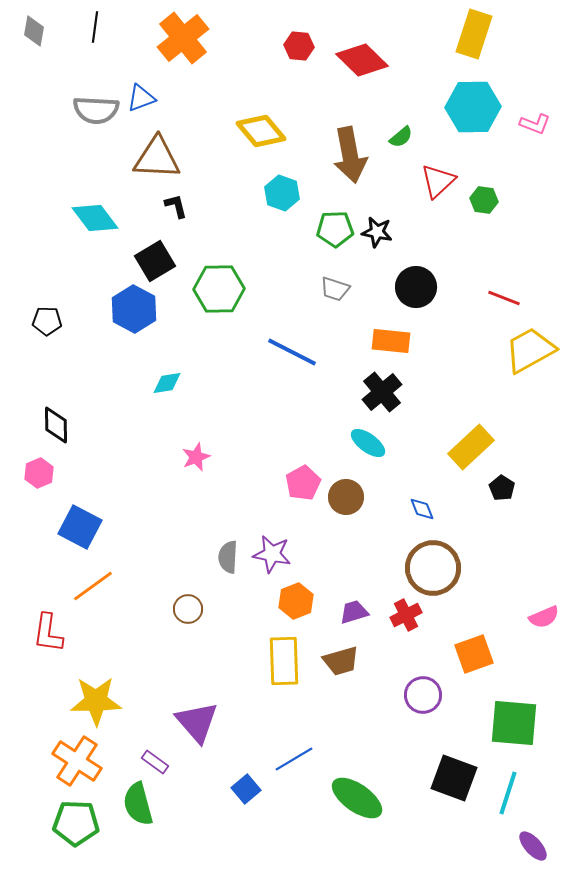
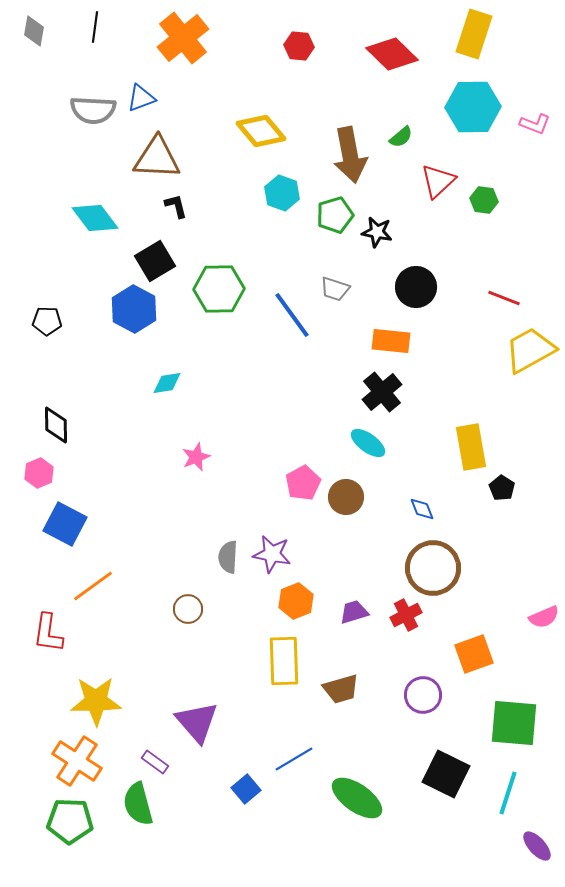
red diamond at (362, 60): moved 30 px right, 6 px up
gray semicircle at (96, 110): moved 3 px left
green pentagon at (335, 229): moved 14 px up; rotated 15 degrees counterclockwise
blue line at (292, 352): moved 37 px up; rotated 27 degrees clockwise
yellow rectangle at (471, 447): rotated 57 degrees counterclockwise
blue square at (80, 527): moved 15 px left, 3 px up
brown trapezoid at (341, 661): moved 28 px down
black square at (454, 778): moved 8 px left, 4 px up; rotated 6 degrees clockwise
green pentagon at (76, 823): moved 6 px left, 2 px up
purple ellipse at (533, 846): moved 4 px right
